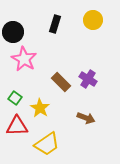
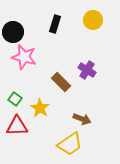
pink star: moved 2 px up; rotated 15 degrees counterclockwise
purple cross: moved 1 px left, 9 px up
green square: moved 1 px down
brown arrow: moved 4 px left, 1 px down
yellow trapezoid: moved 23 px right
